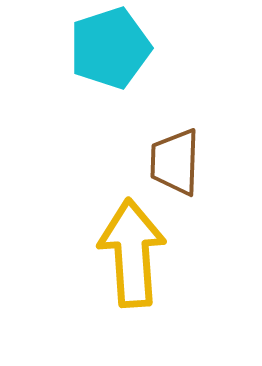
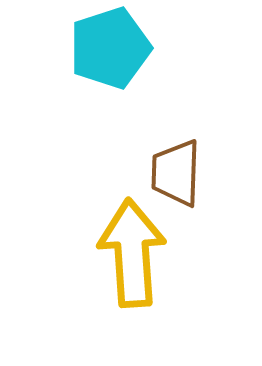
brown trapezoid: moved 1 px right, 11 px down
